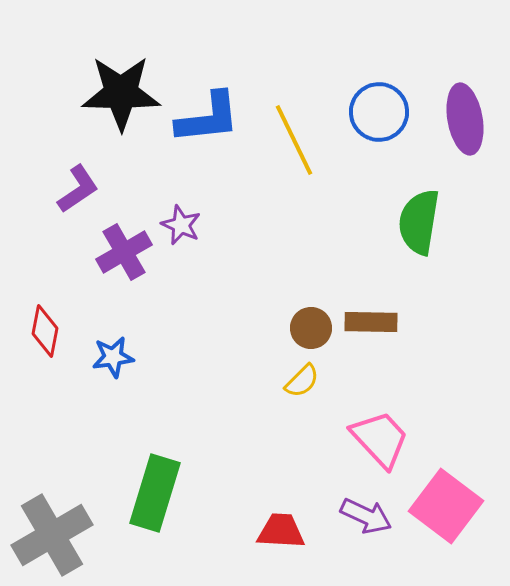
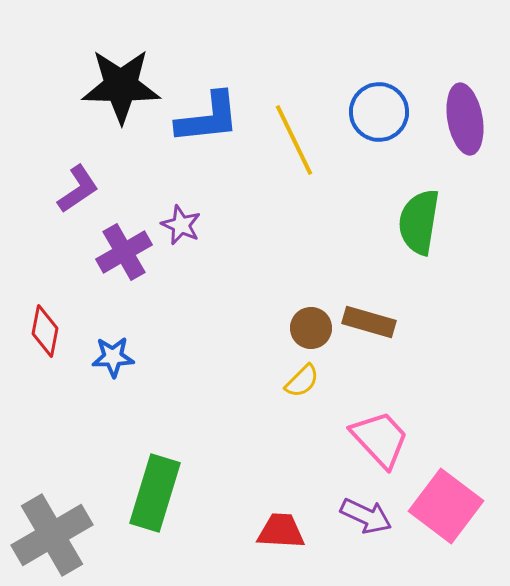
black star: moved 7 px up
brown rectangle: moved 2 px left; rotated 15 degrees clockwise
blue star: rotated 6 degrees clockwise
